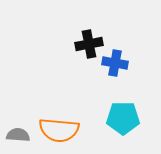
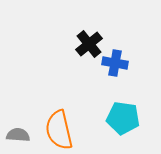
black cross: rotated 28 degrees counterclockwise
cyan pentagon: rotated 8 degrees clockwise
orange semicircle: rotated 72 degrees clockwise
